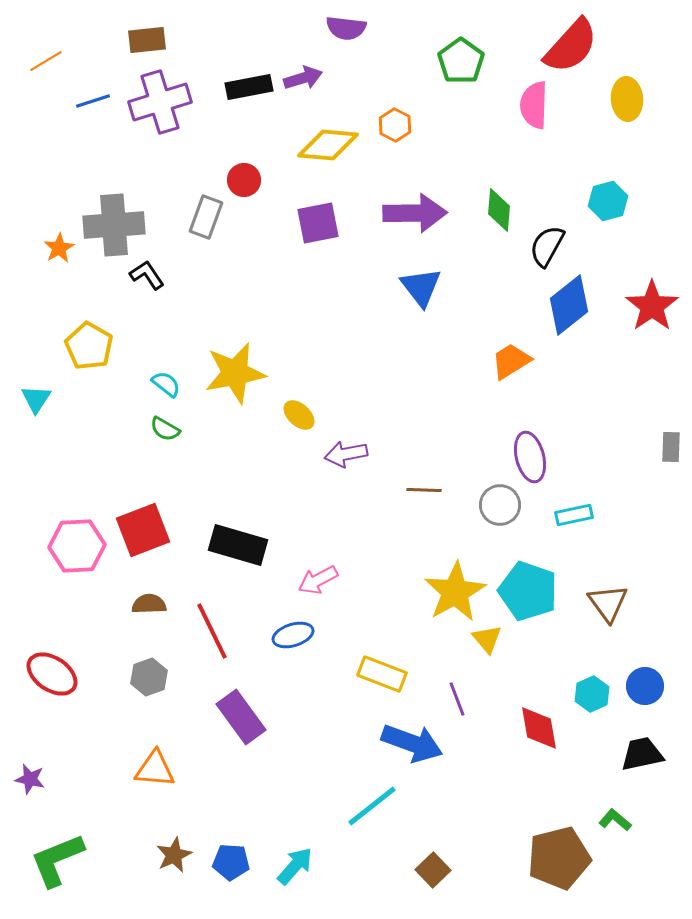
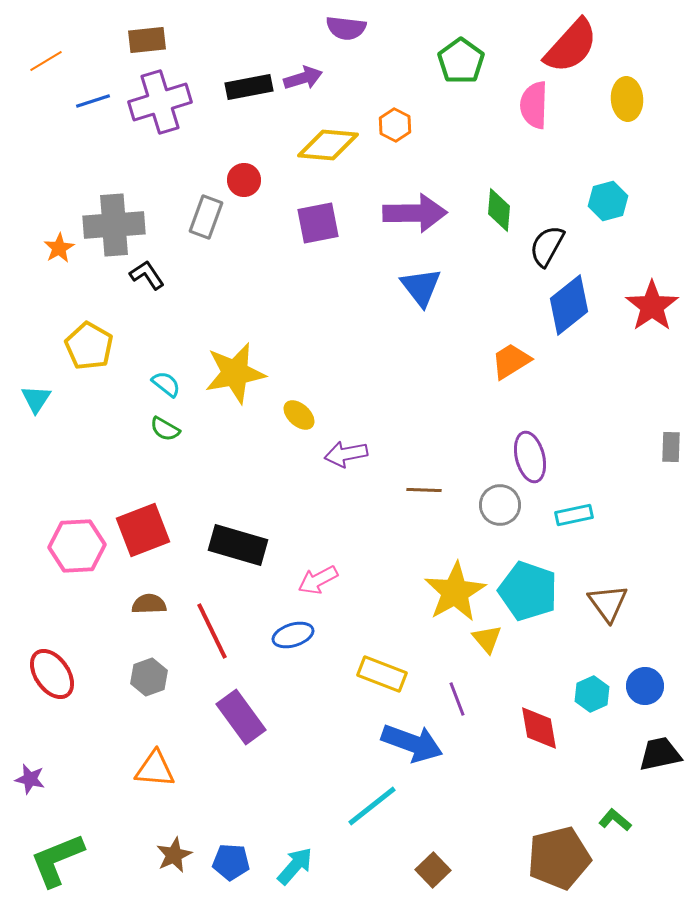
red ellipse at (52, 674): rotated 21 degrees clockwise
black trapezoid at (642, 754): moved 18 px right
